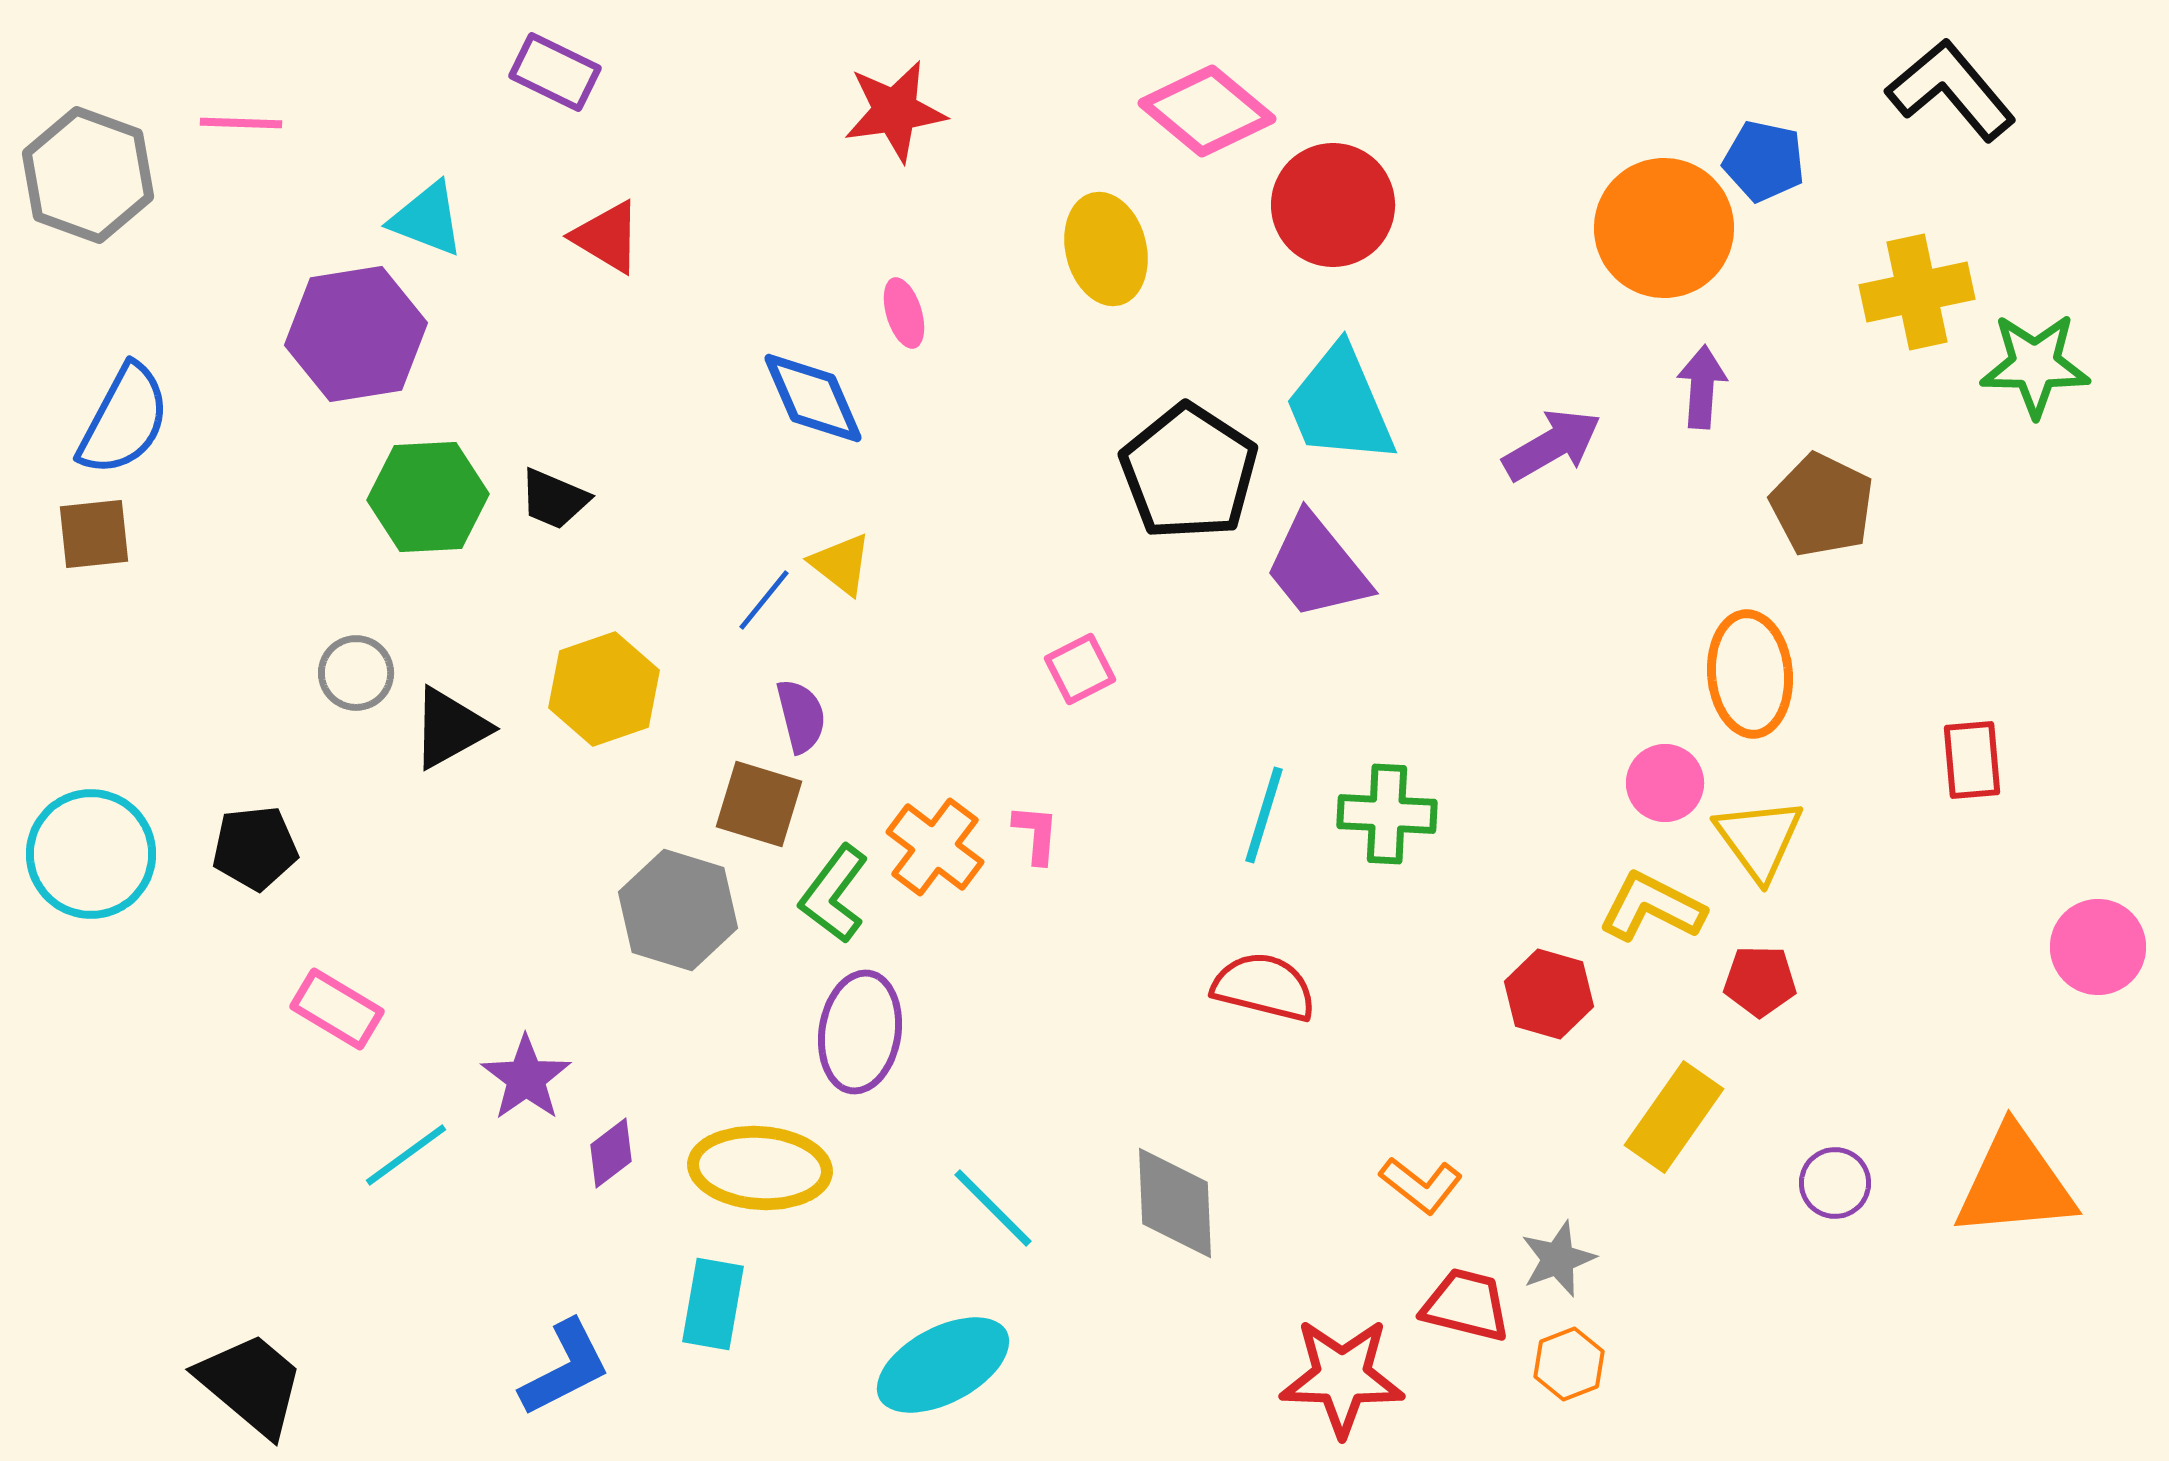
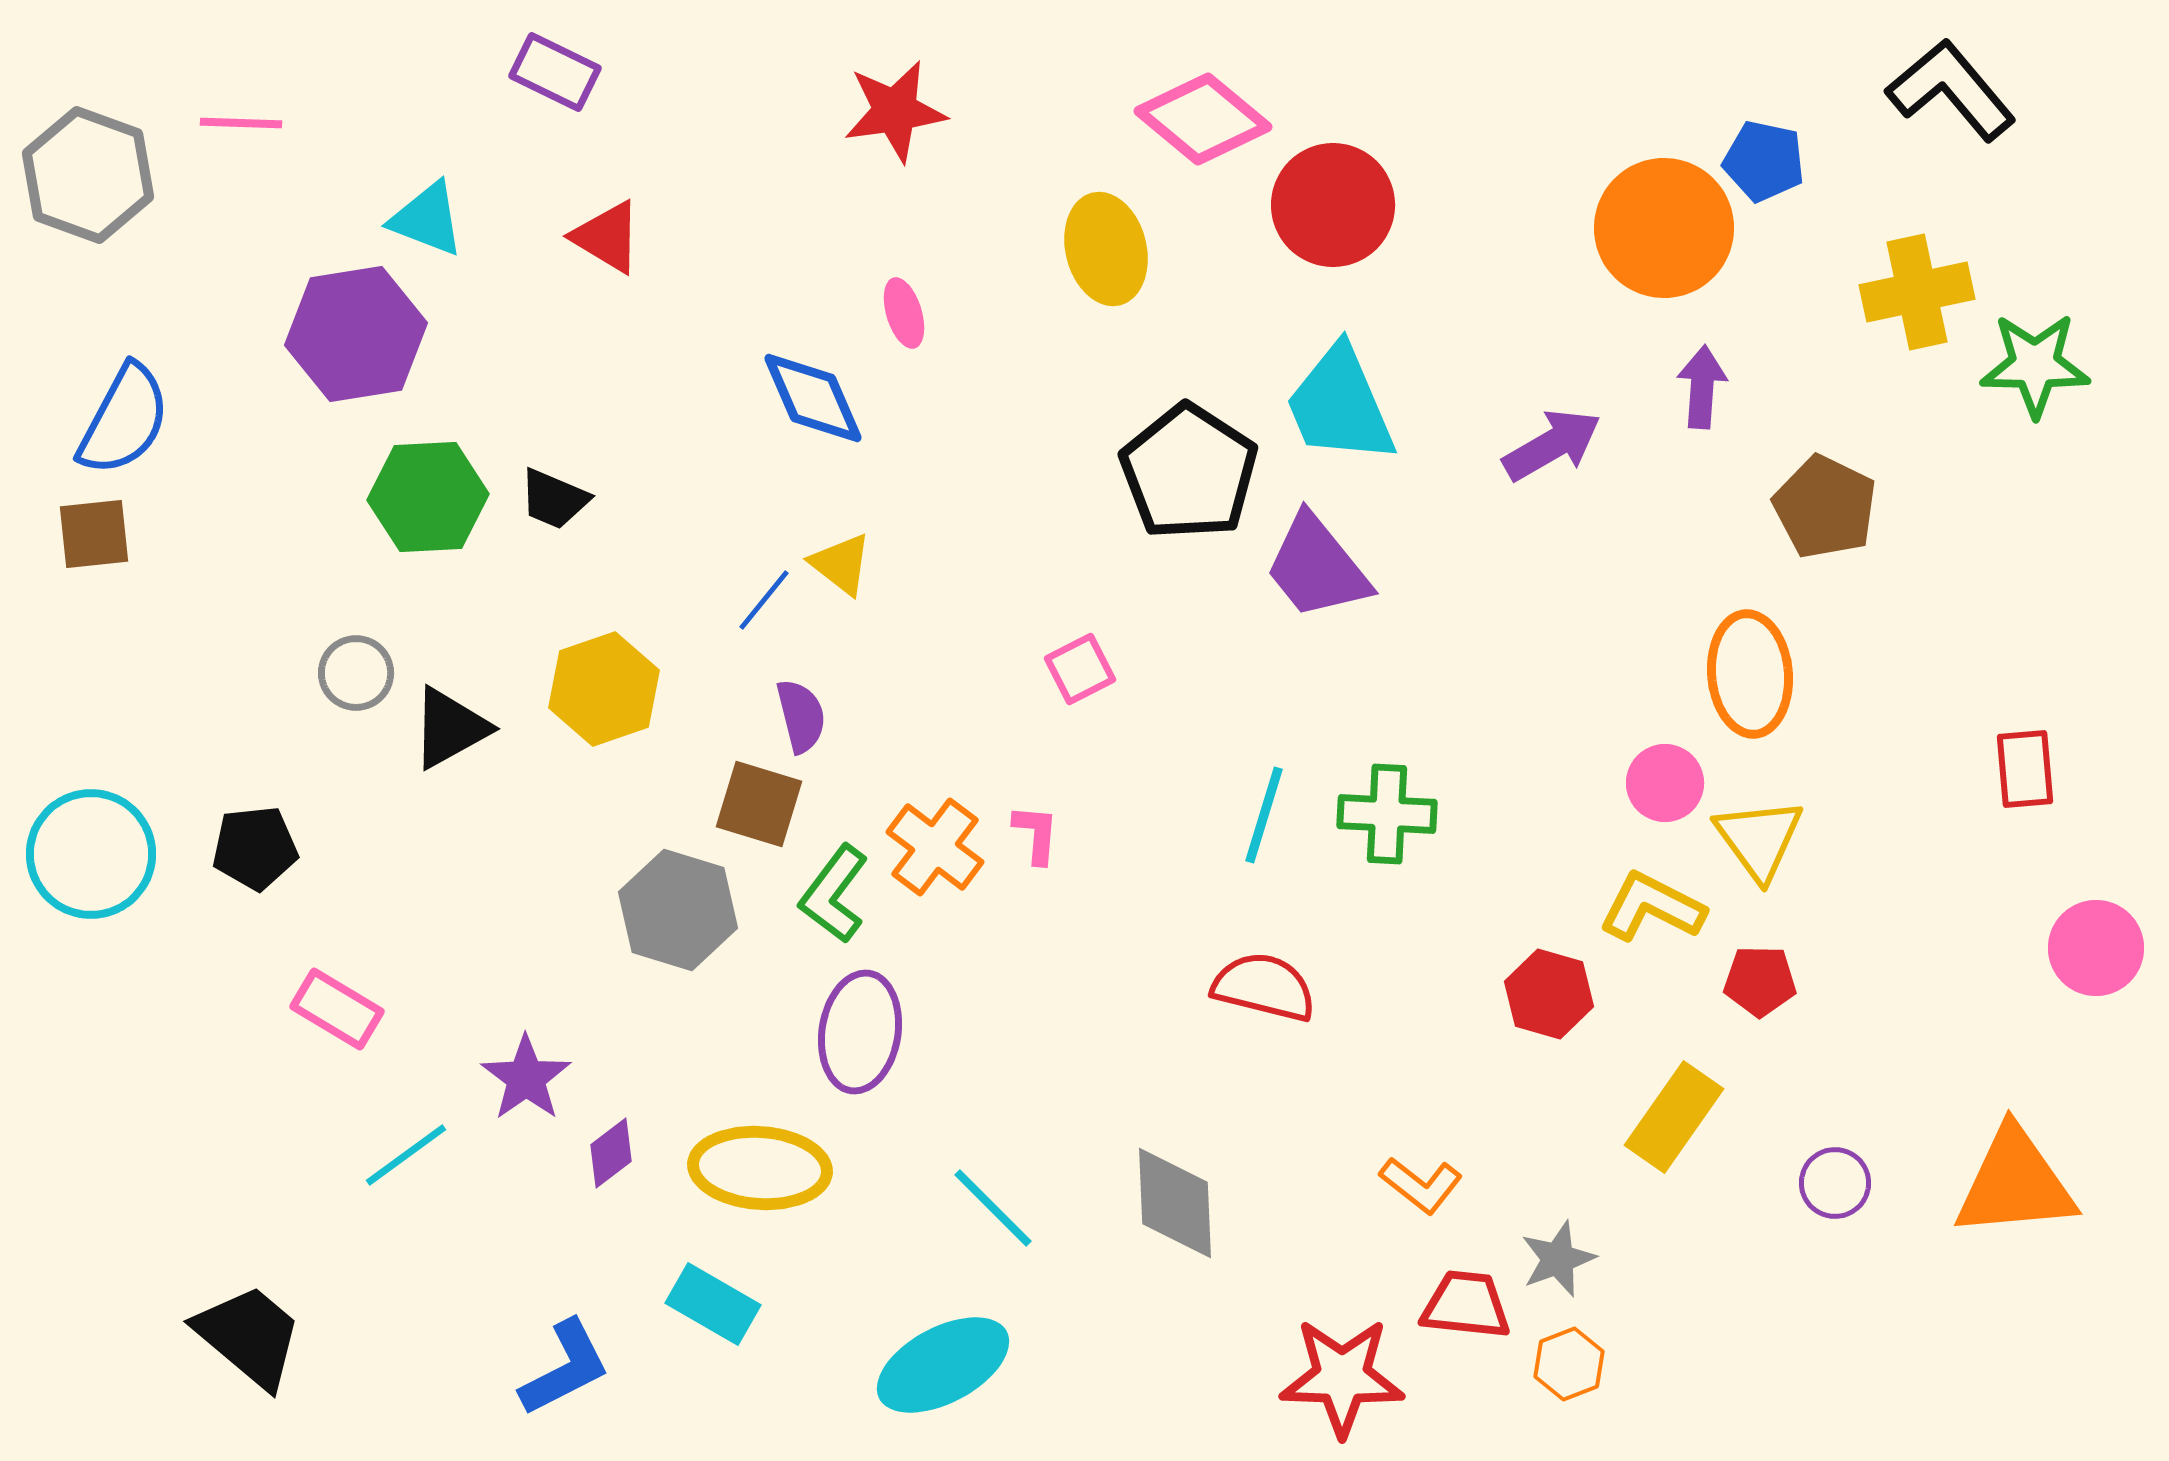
pink diamond at (1207, 111): moved 4 px left, 8 px down
brown pentagon at (1822, 505): moved 3 px right, 2 px down
red rectangle at (1972, 760): moved 53 px right, 9 px down
pink circle at (2098, 947): moved 2 px left, 1 px down
cyan rectangle at (713, 1304): rotated 70 degrees counterclockwise
red trapezoid at (1466, 1305): rotated 8 degrees counterclockwise
black trapezoid at (251, 1384): moved 2 px left, 48 px up
